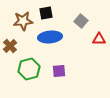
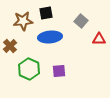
green hexagon: rotated 20 degrees counterclockwise
